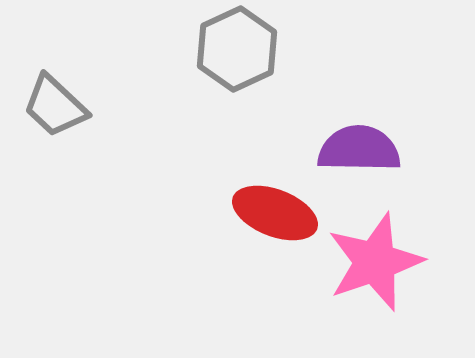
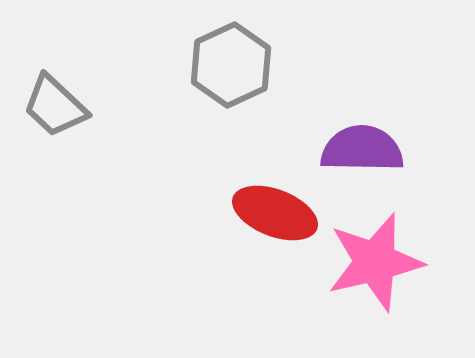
gray hexagon: moved 6 px left, 16 px down
purple semicircle: moved 3 px right
pink star: rotated 6 degrees clockwise
